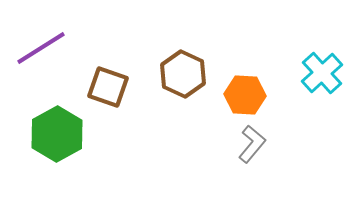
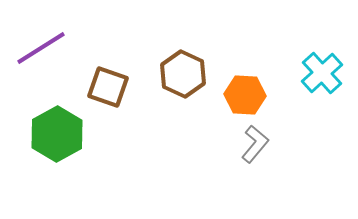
gray L-shape: moved 3 px right
